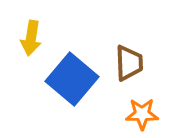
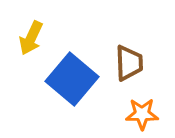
yellow arrow: rotated 16 degrees clockwise
